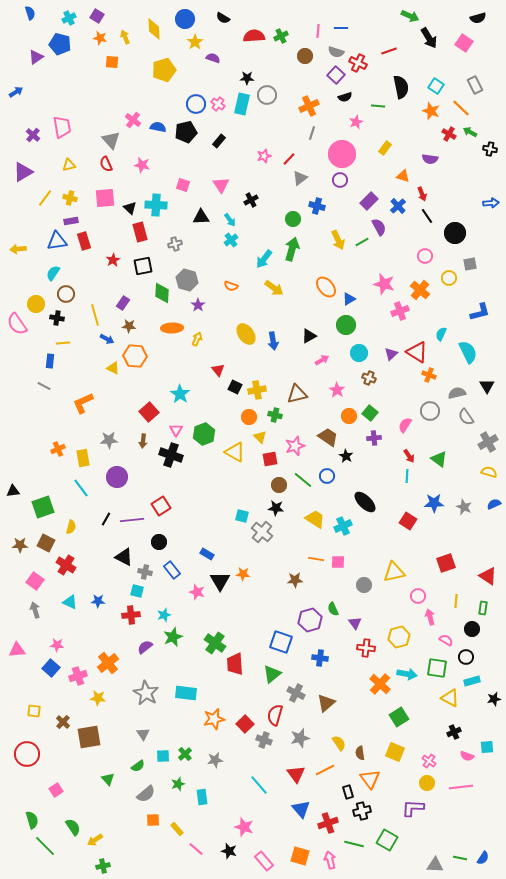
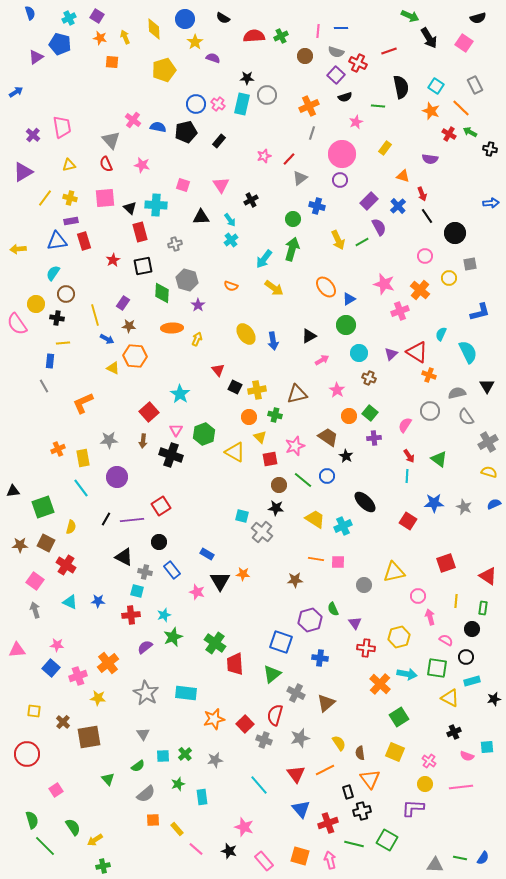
gray line at (44, 386): rotated 32 degrees clockwise
yellow circle at (427, 783): moved 2 px left, 1 px down
